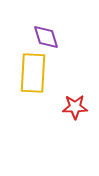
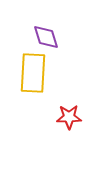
red star: moved 6 px left, 10 px down
